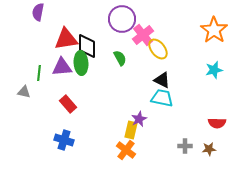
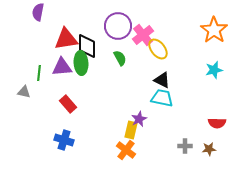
purple circle: moved 4 px left, 7 px down
